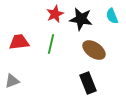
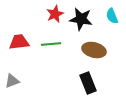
green line: rotated 72 degrees clockwise
brown ellipse: rotated 20 degrees counterclockwise
